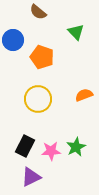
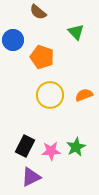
yellow circle: moved 12 px right, 4 px up
